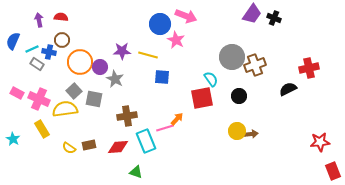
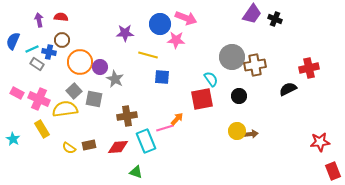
pink arrow at (186, 16): moved 2 px down
black cross at (274, 18): moved 1 px right, 1 px down
pink star at (176, 40): rotated 24 degrees counterclockwise
purple star at (122, 51): moved 3 px right, 18 px up
brown cross at (255, 65): rotated 10 degrees clockwise
red square at (202, 98): moved 1 px down
